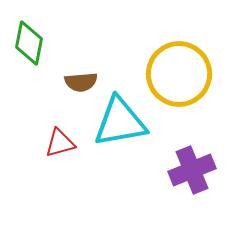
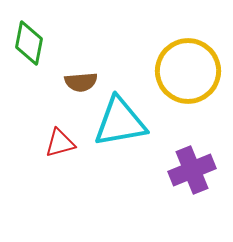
yellow circle: moved 9 px right, 3 px up
